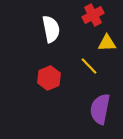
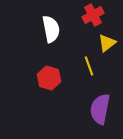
yellow triangle: rotated 36 degrees counterclockwise
yellow line: rotated 24 degrees clockwise
red hexagon: rotated 20 degrees counterclockwise
